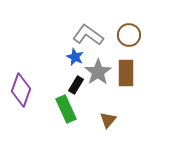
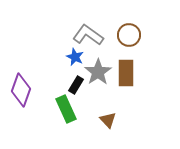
brown triangle: rotated 24 degrees counterclockwise
